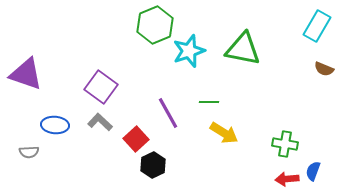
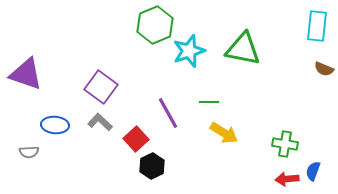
cyan rectangle: rotated 24 degrees counterclockwise
black hexagon: moved 1 px left, 1 px down
